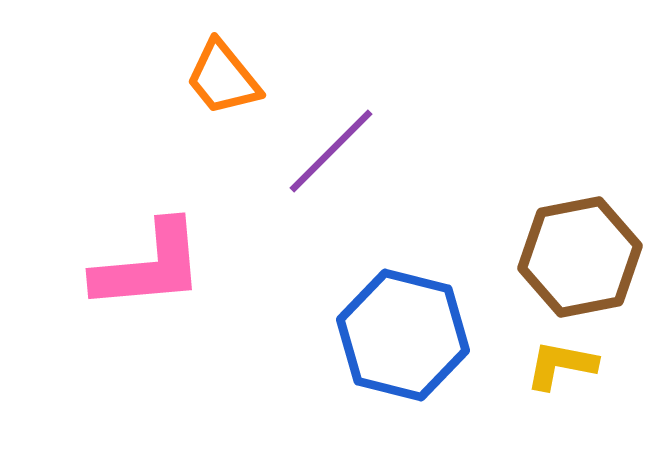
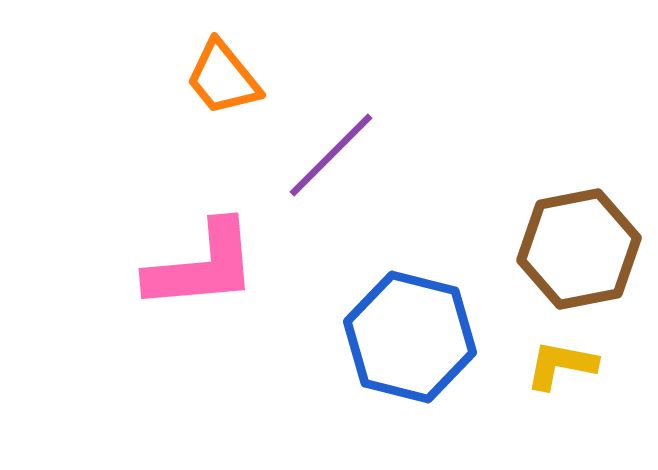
purple line: moved 4 px down
brown hexagon: moved 1 px left, 8 px up
pink L-shape: moved 53 px right
blue hexagon: moved 7 px right, 2 px down
